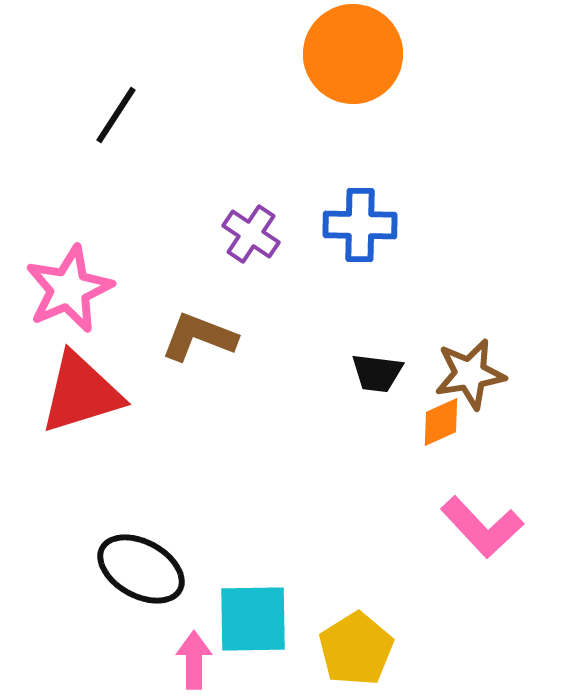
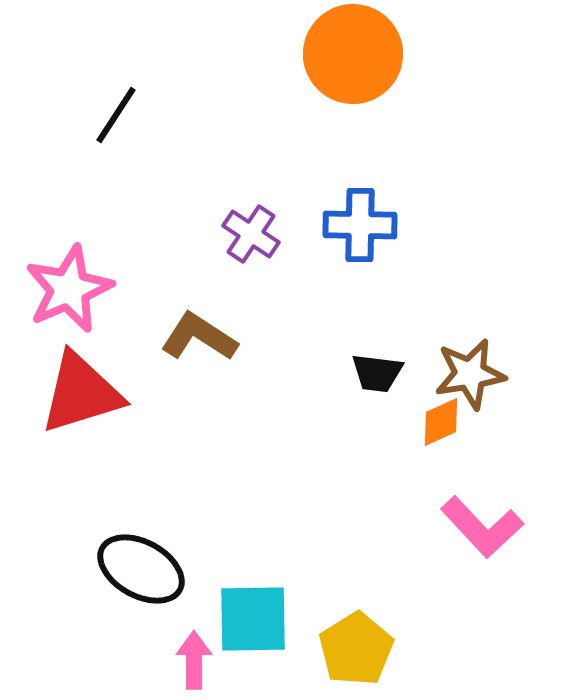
brown L-shape: rotated 12 degrees clockwise
